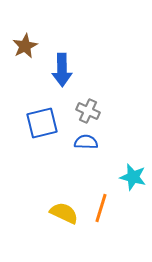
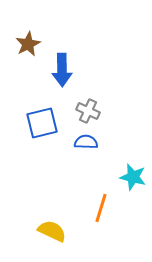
brown star: moved 3 px right, 2 px up
yellow semicircle: moved 12 px left, 18 px down
